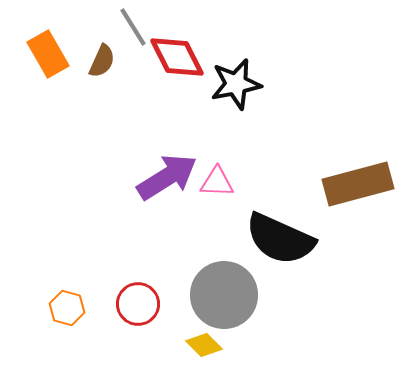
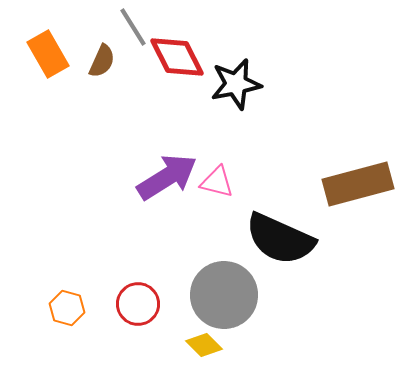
pink triangle: rotated 12 degrees clockwise
